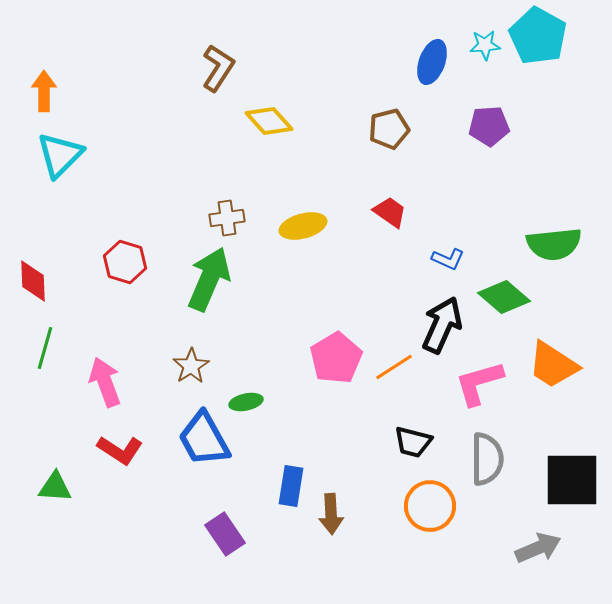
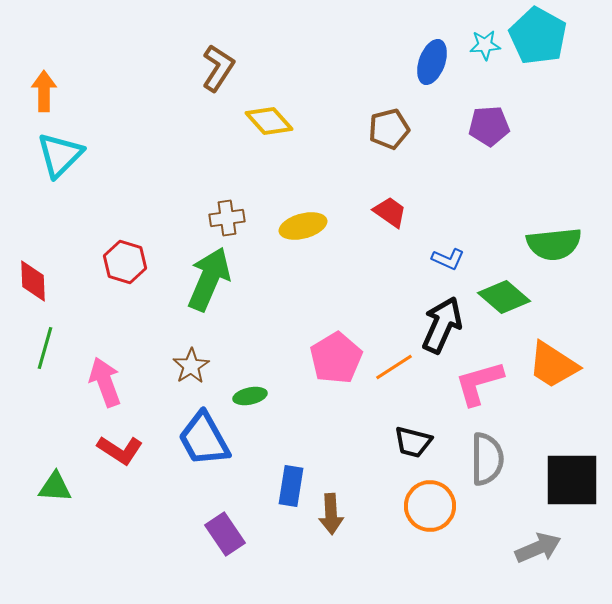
green ellipse: moved 4 px right, 6 px up
